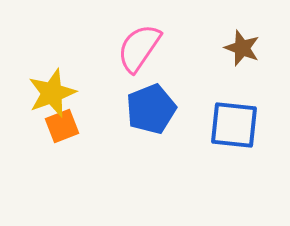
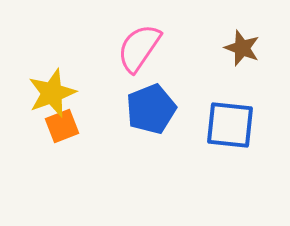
blue square: moved 4 px left
